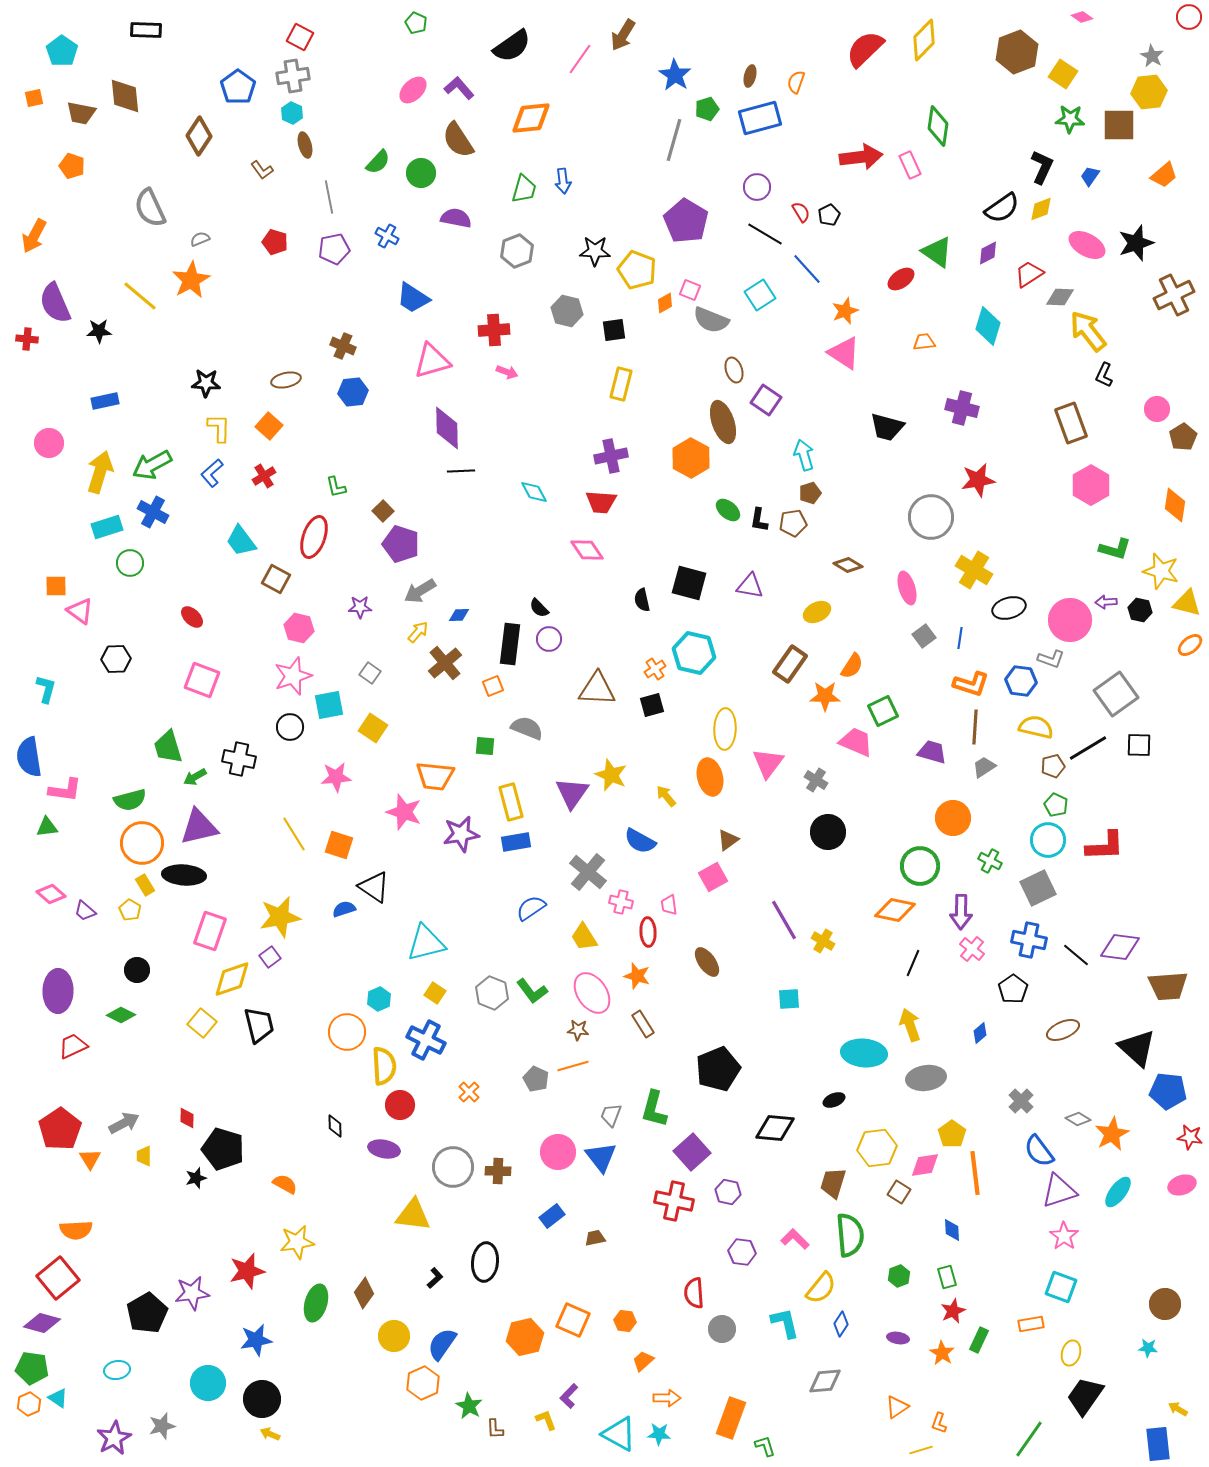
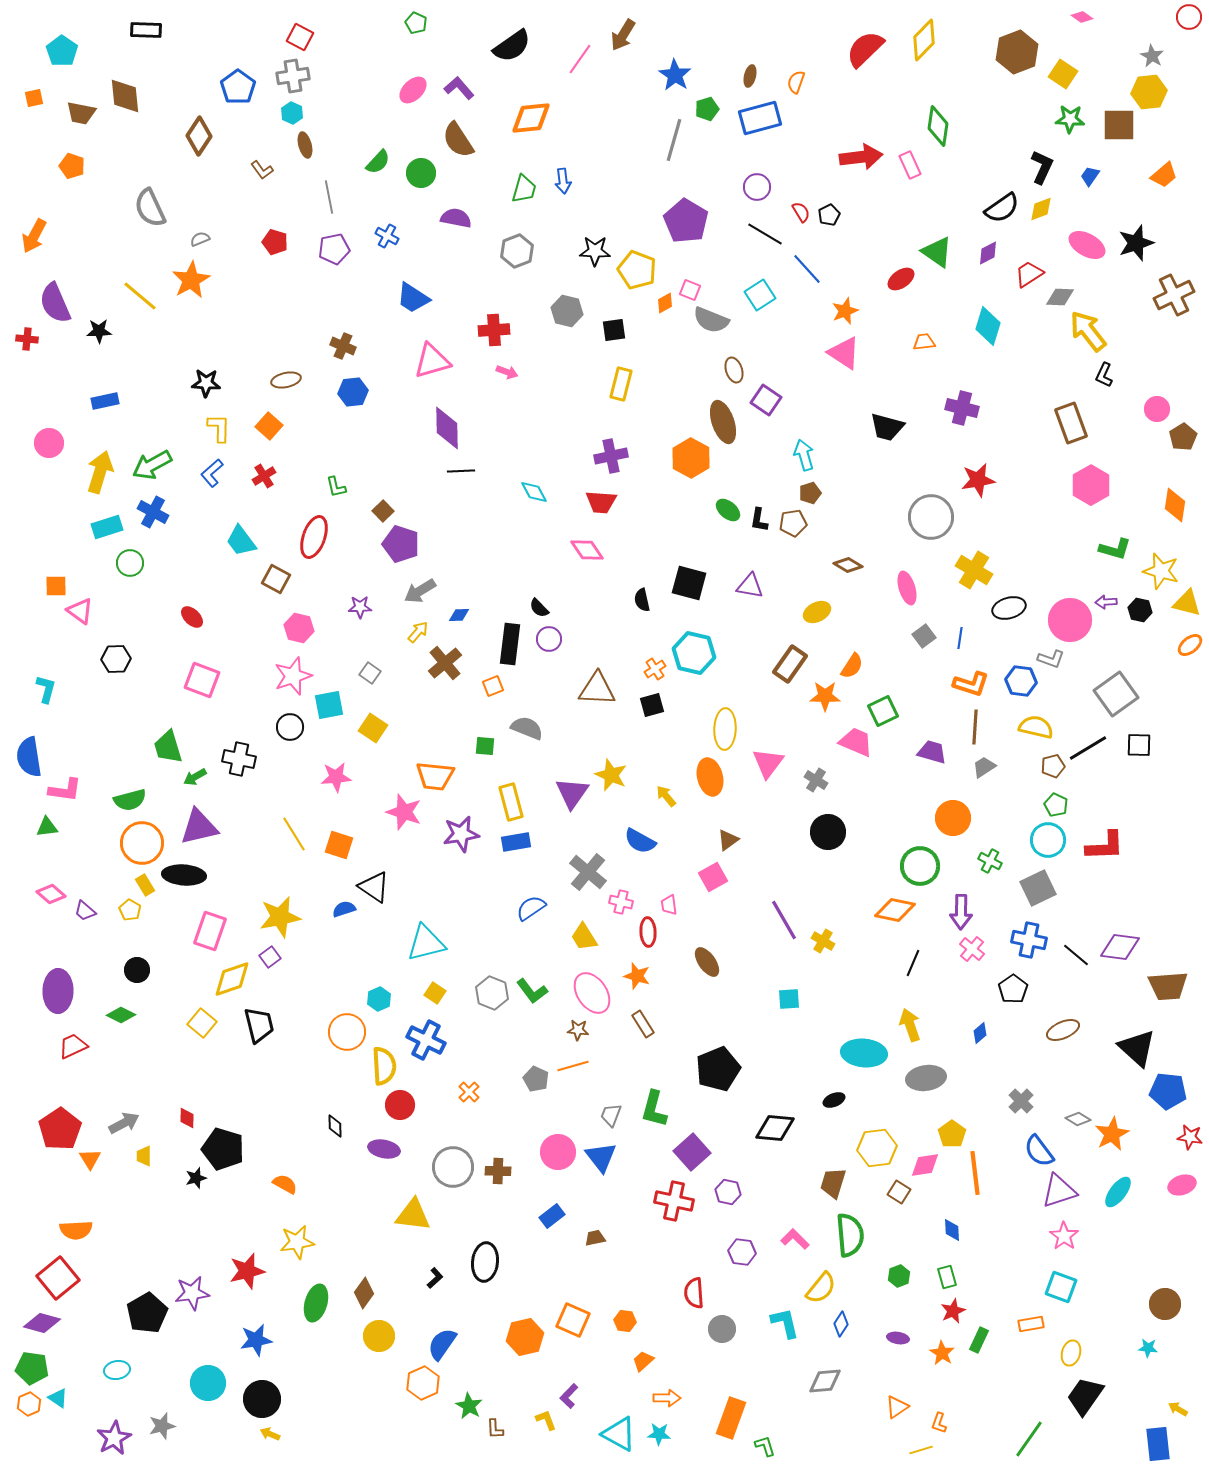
yellow circle at (394, 1336): moved 15 px left
